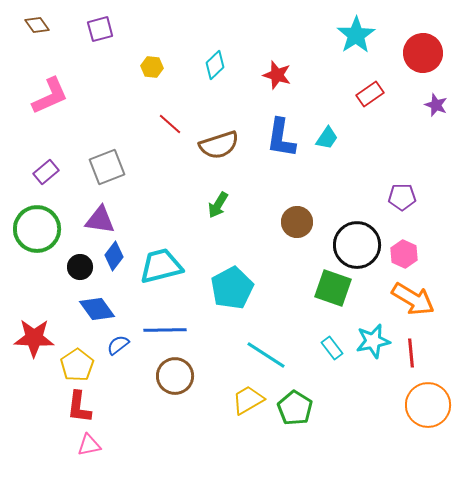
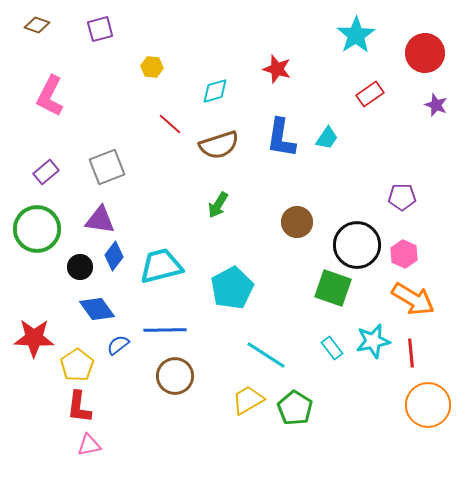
brown diamond at (37, 25): rotated 35 degrees counterclockwise
red circle at (423, 53): moved 2 px right
cyan diamond at (215, 65): moved 26 px down; rotated 28 degrees clockwise
red star at (277, 75): moved 6 px up
pink L-shape at (50, 96): rotated 141 degrees clockwise
